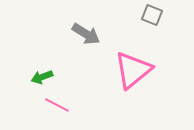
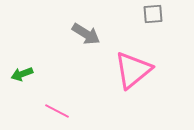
gray square: moved 1 px right, 1 px up; rotated 25 degrees counterclockwise
green arrow: moved 20 px left, 3 px up
pink line: moved 6 px down
